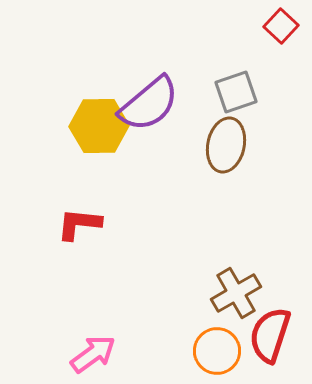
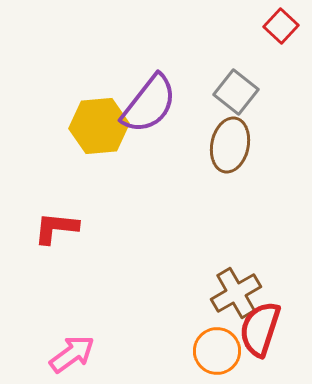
gray square: rotated 33 degrees counterclockwise
purple semicircle: rotated 12 degrees counterclockwise
yellow hexagon: rotated 4 degrees counterclockwise
brown ellipse: moved 4 px right
red L-shape: moved 23 px left, 4 px down
red semicircle: moved 10 px left, 6 px up
pink arrow: moved 21 px left
